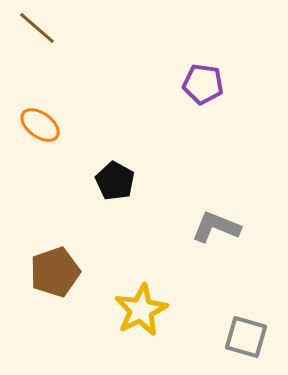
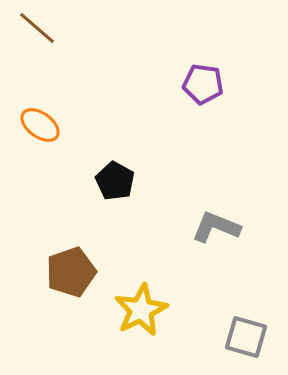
brown pentagon: moved 16 px right
